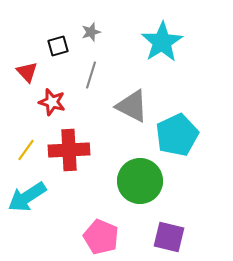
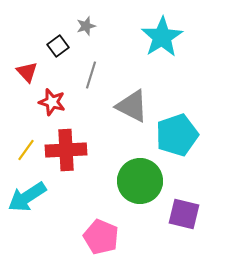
gray star: moved 5 px left, 6 px up
cyan star: moved 5 px up
black square: rotated 20 degrees counterclockwise
cyan pentagon: rotated 6 degrees clockwise
red cross: moved 3 px left
purple square: moved 15 px right, 23 px up
